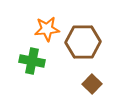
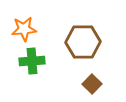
orange star: moved 23 px left
green cross: rotated 15 degrees counterclockwise
